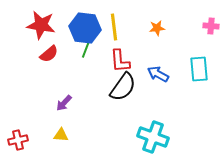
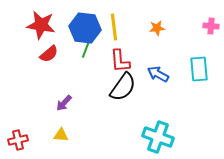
cyan cross: moved 5 px right
